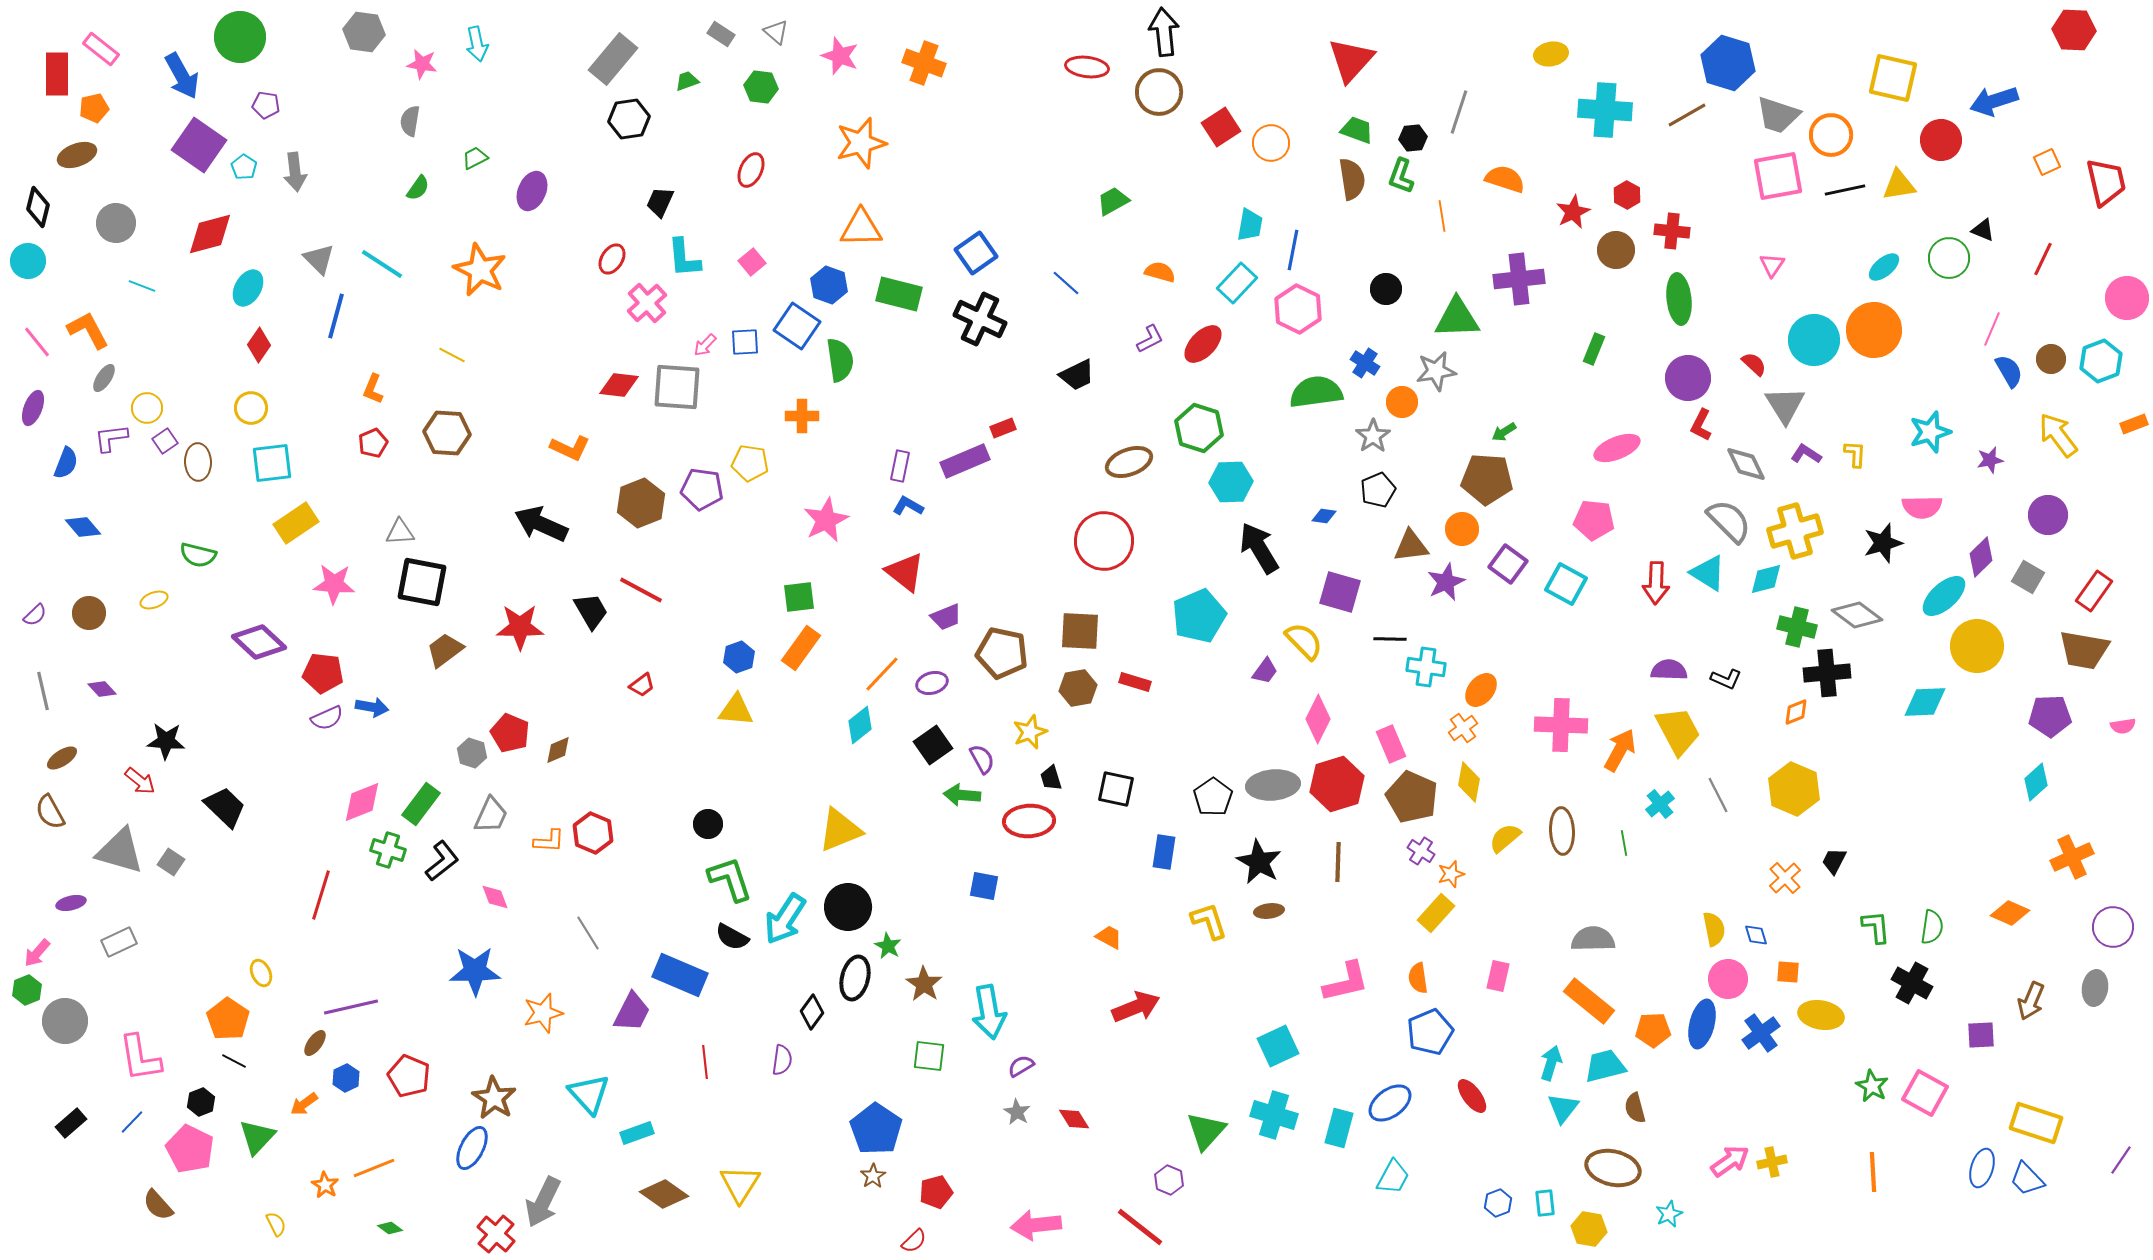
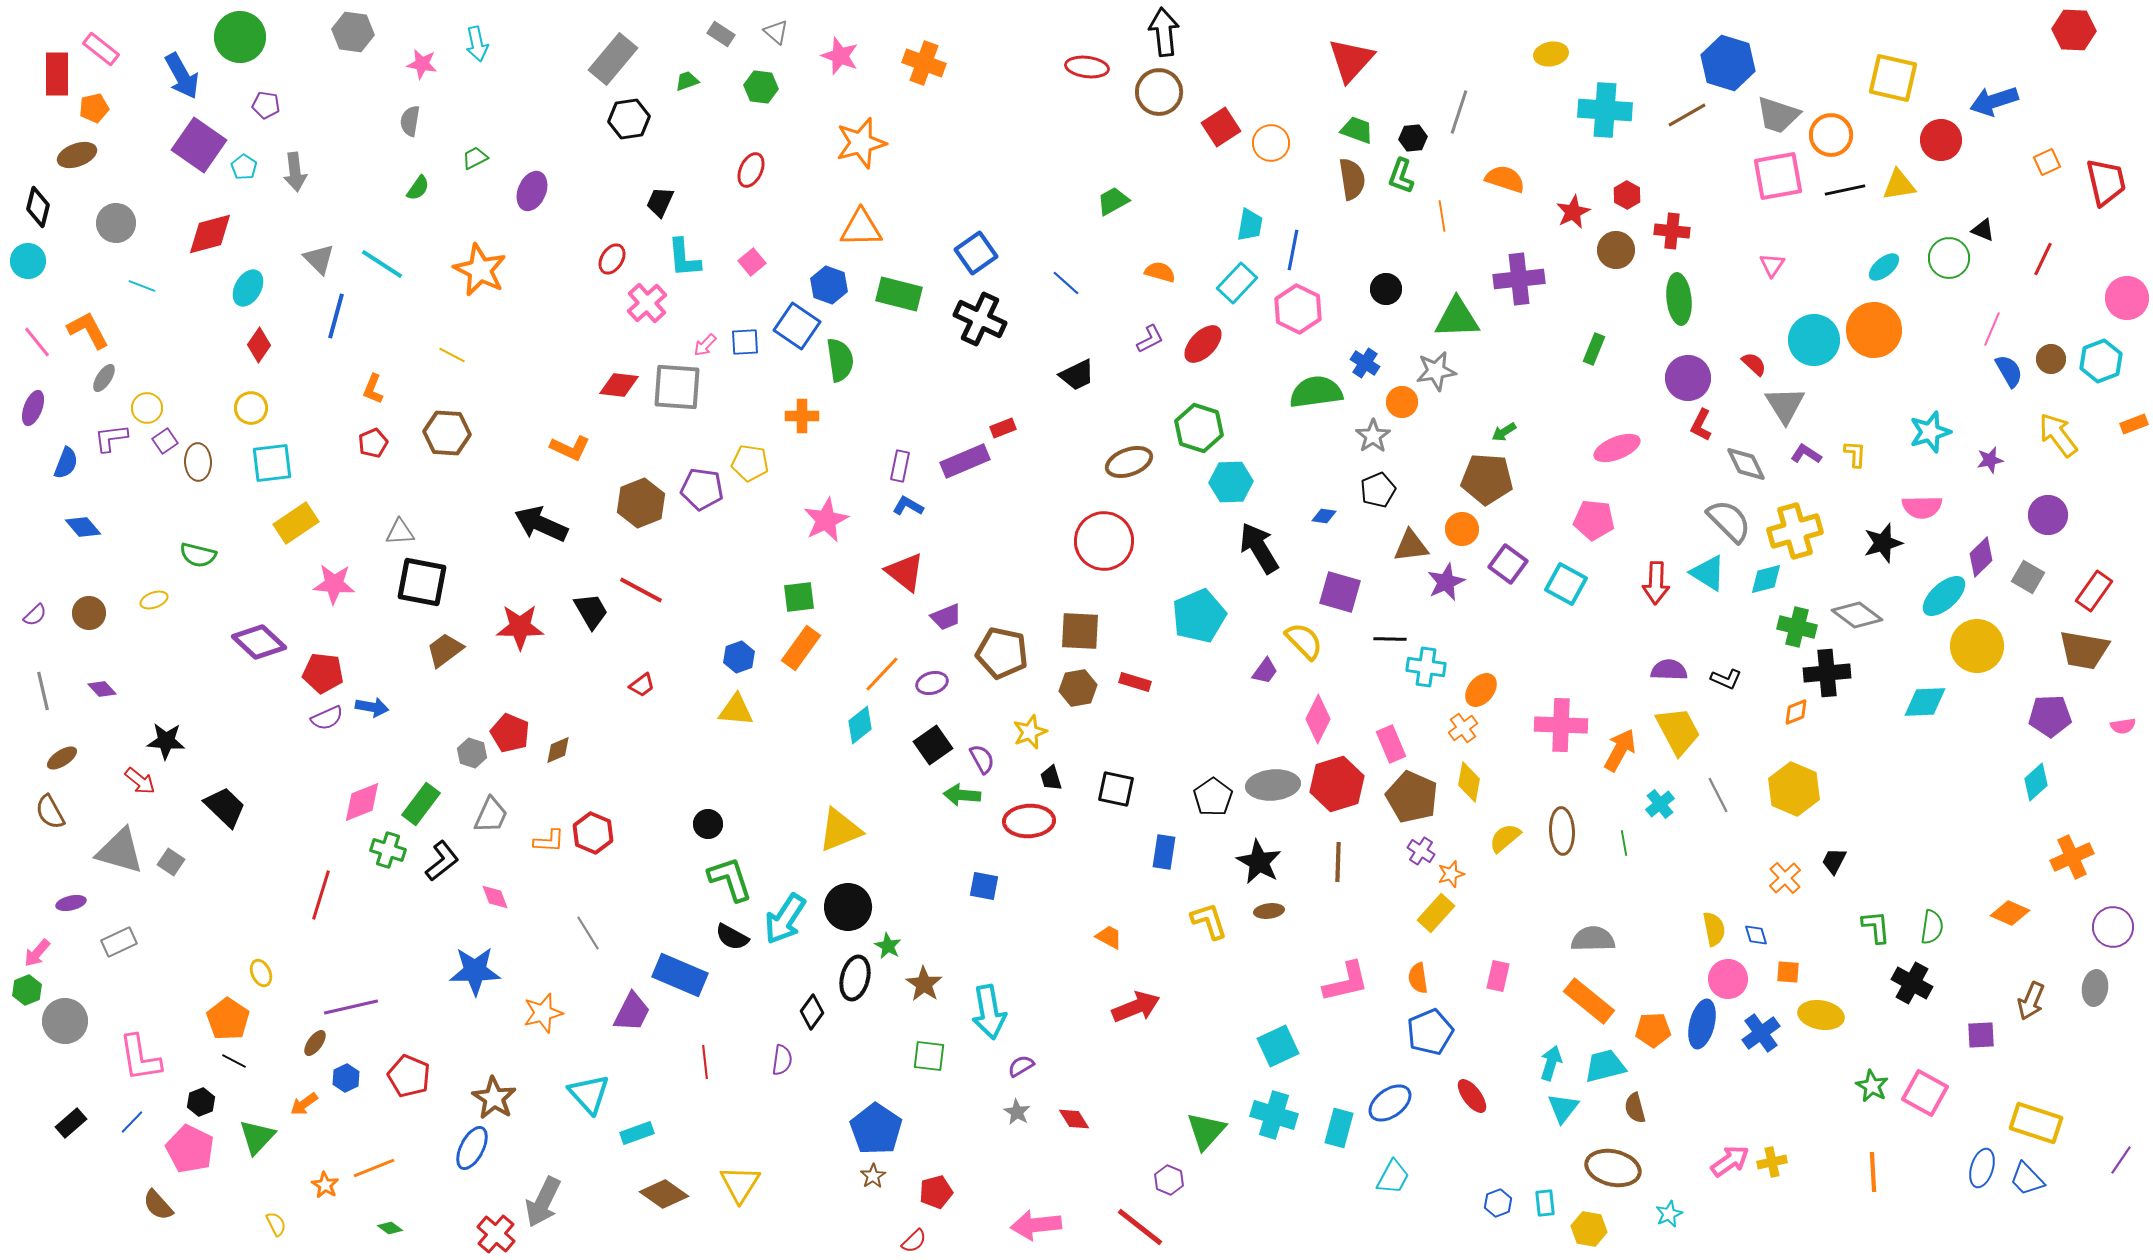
gray hexagon at (364, 32): moved 11 px left
